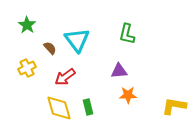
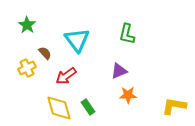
brown semicircle: moved 5 px left, 5 px down
purple triangle: rotated 18 degrees counterclockwise
red arrow: moved 1 px right, 1 px up
green rectangle: rotated 21 degrees counterclockwise
